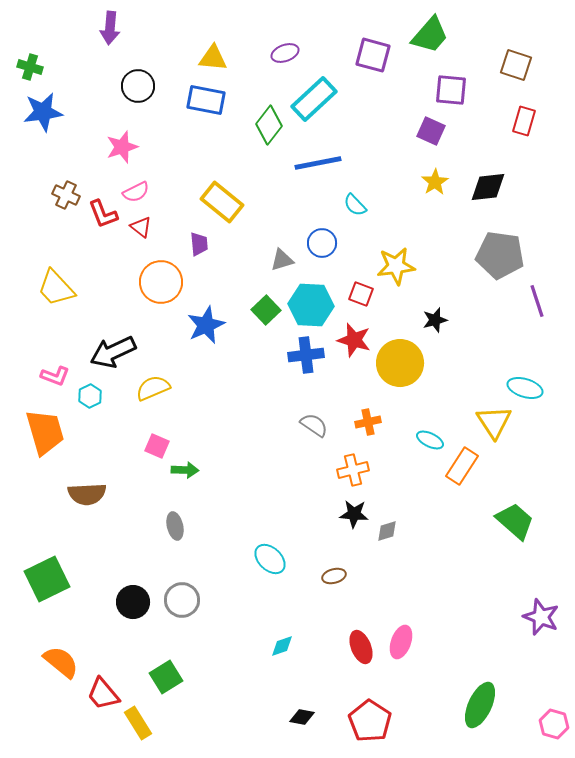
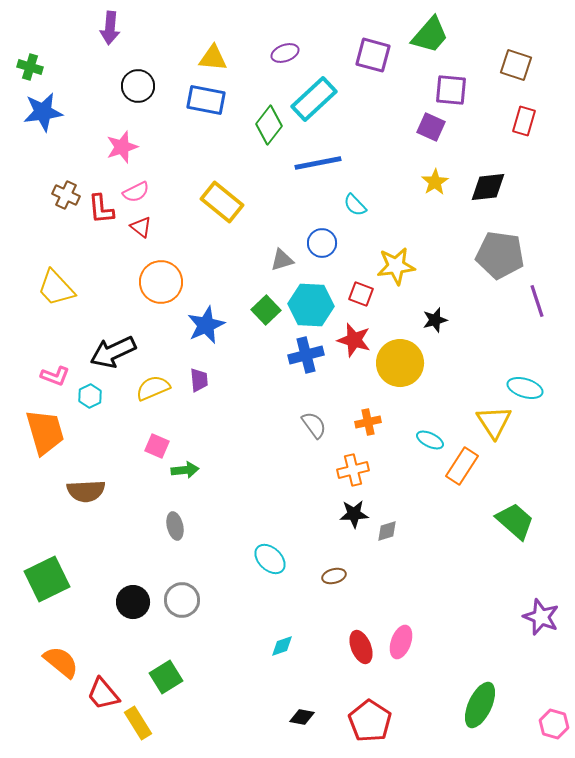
purple square at (431, 131): moved 4 px up
red L-shape at (103, 214): moved 2 px left, 5 px up; rotated 16 degrees clockwise
purple trapezoid at (199, 244): moved 136 px down
blue cross at (306, 355): rotated 8 degrees counterclockwise
gray semicircle at (314, 425): rotated 20 degrees clockwise
green arrow at (185, 470): rotated 8 degrees counterclockwise
brown semicircle at (87, 494): moved 1 px left, 3 px up
black star at (354, 514): rotated 8 degrees counterclockwise
